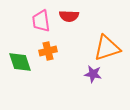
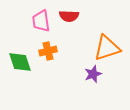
purple star: rotated 30 degrees counterclockwise
